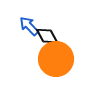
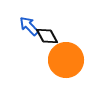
orange circle: moved 10 px right, 1 px down
